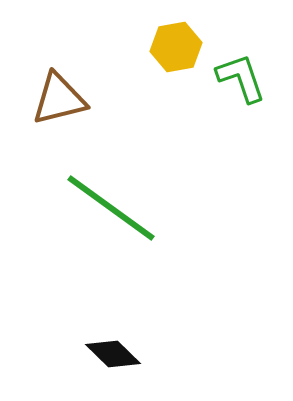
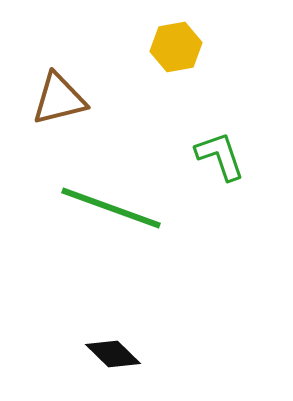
green L-shape: moved 21 px left, 78 px down
green line: rotated 16 degrees counterclockwise
